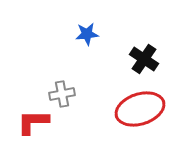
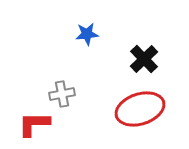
black cross: rotated 12 degrees clockwise
red L-shape: moved 1 px right, 2 px down
